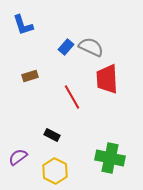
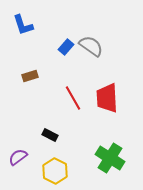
gray semicircle: moved 1 px up; rotated 10 degrees clockwise
red trapezoid: moved 19 px down
red line: moved 1 px right, 1 px down
black rectangle: moved 2 px left
green cross: rotated 20 degrees clockwise
